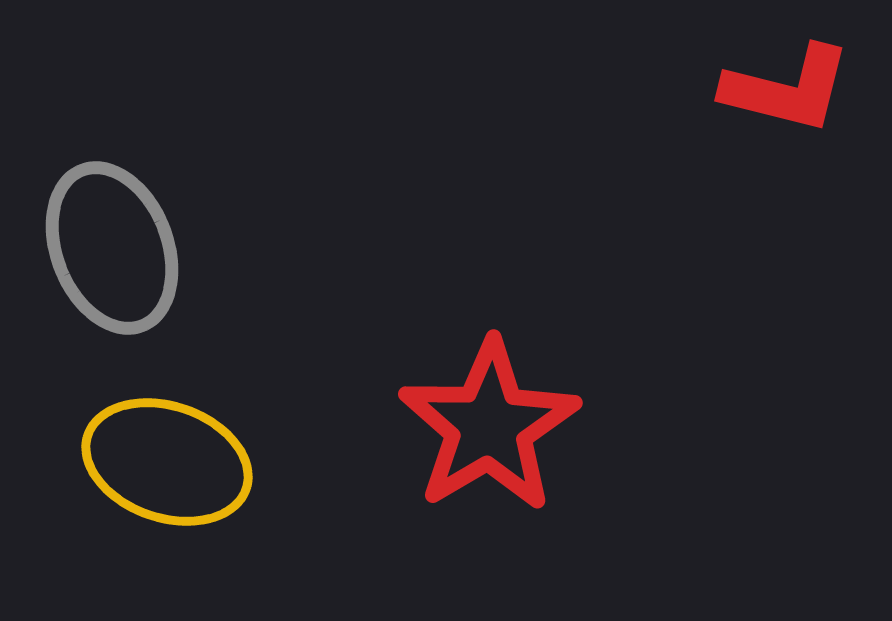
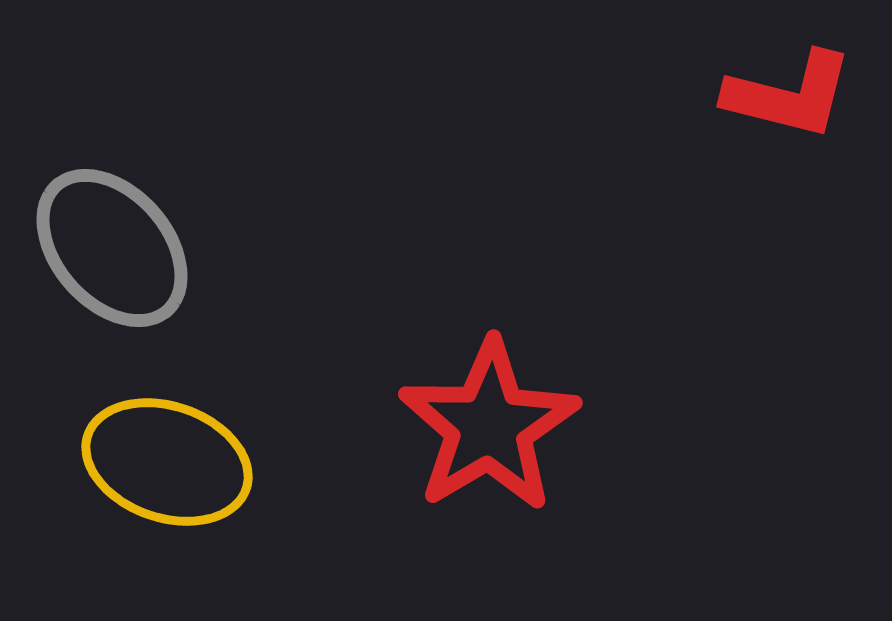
red L-shape: moved 2 px right, 6 px down
gray ellipse: rotated 20 degrees counterclockwise
